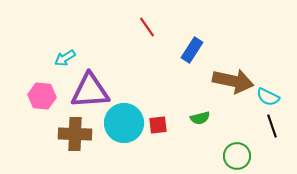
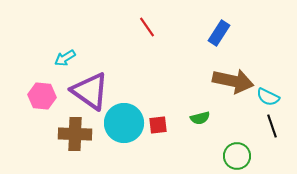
blue rectangle: moved 27 px right, 17 px up
purple triangle: rotated 39 degrees clockwise
